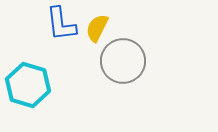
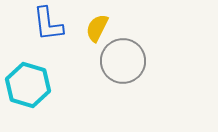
blue L-shape: moved 13 px left
